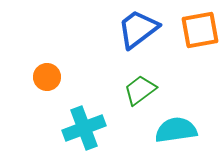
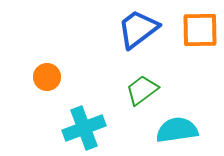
orange square: rotated 9 degrees clockwise
green trapezoid: moved 2 px right
cyan semicircle: moved 1 px right
